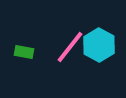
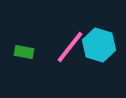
cyan hexagon: rotated 12 degrees counterclockwise
